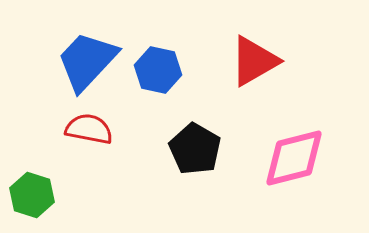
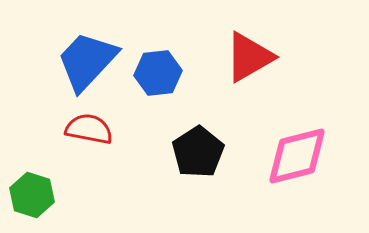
red triangle: moved 5 px left, 4 px up
blue hexagon: moved 3 px down; rotated 18 degrees counterclockwise
black pentagon: moved 3 px right, 3 px down; rotated 9 degrees clockwise
pink diamond: moved 3 px right, 2 px up
